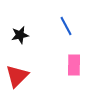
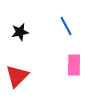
black star: moved 3 px up
